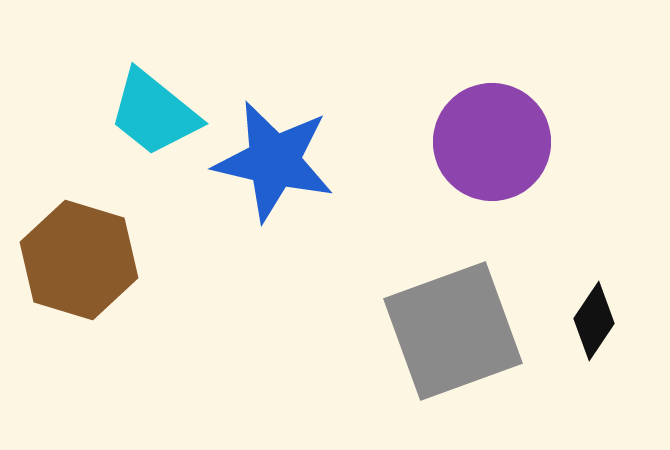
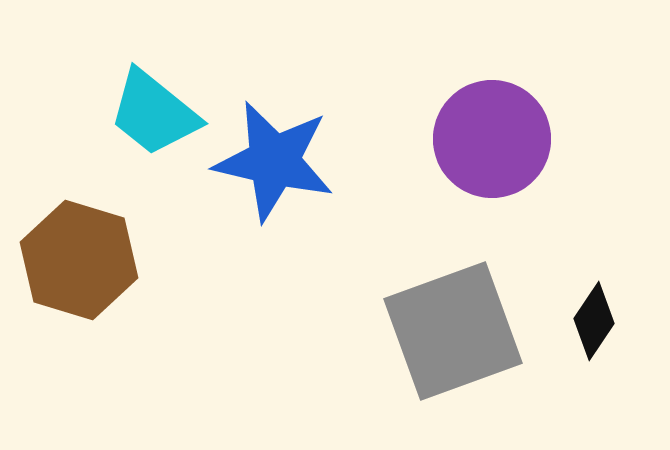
purple circle: moved 3 px up
